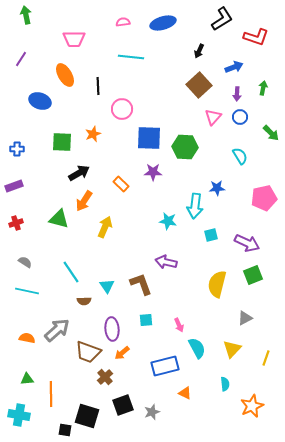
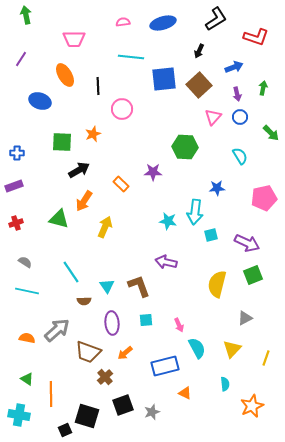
black L-shape at (222, 19): moved 6 px left
purple arrow at (237, 94): rotated 16 degrees counterclockwise
blue square at (149, 138): moved 15 px right, 59 px up; rotated 8 degrees counterclockwise
blue cross at (17, 149): moved 4 px down
black arrow at (79, 173): moved 3 px up
cyan arrow at (195, 206): moved 6 px down
brown L-shape at (141, 284): moved 2 px left, 2 px down
purple ellipse at (112, 329): moved 6 px up
orange arrow at (122, 353): moved 3 px right
green triangle at (27, 379): rotated 40 degrees clockwise
black square at (65, 430): rotated 32 degrees counterclockwise
